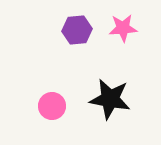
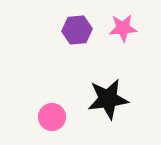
black star: moved 2 px left; rotated 18 degrees counterclockwise
pink circle: moved 11 px down
